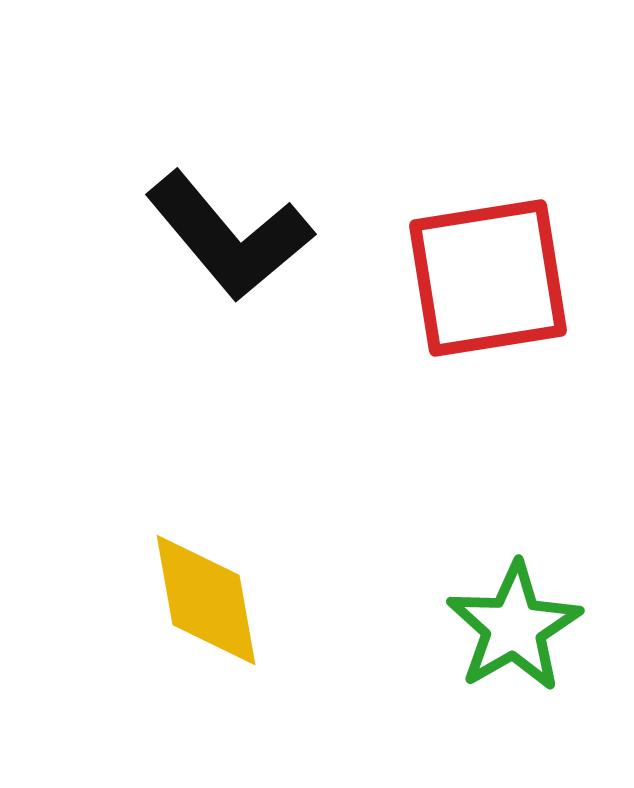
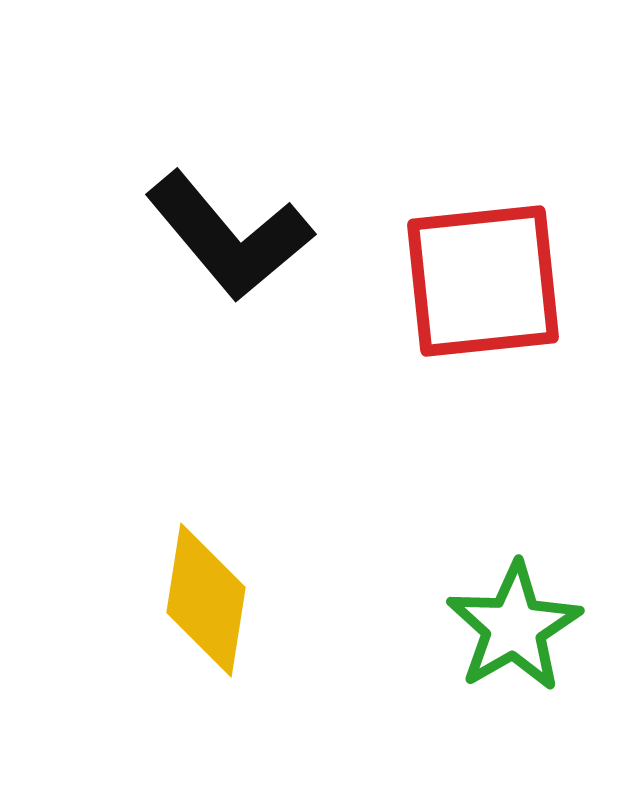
red square: moved 5 px left, 3 px down; rotated 3 degrees clockwise
yellow diamond: rotated 19 degrees clockwise
